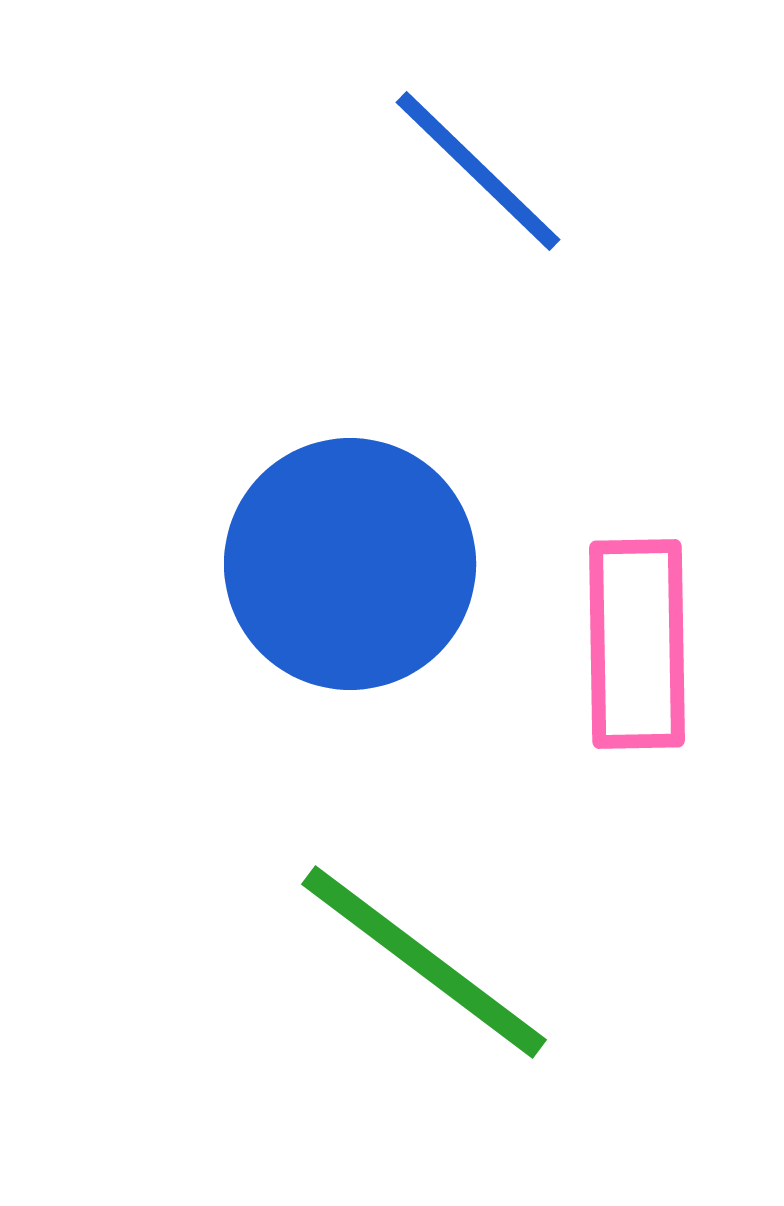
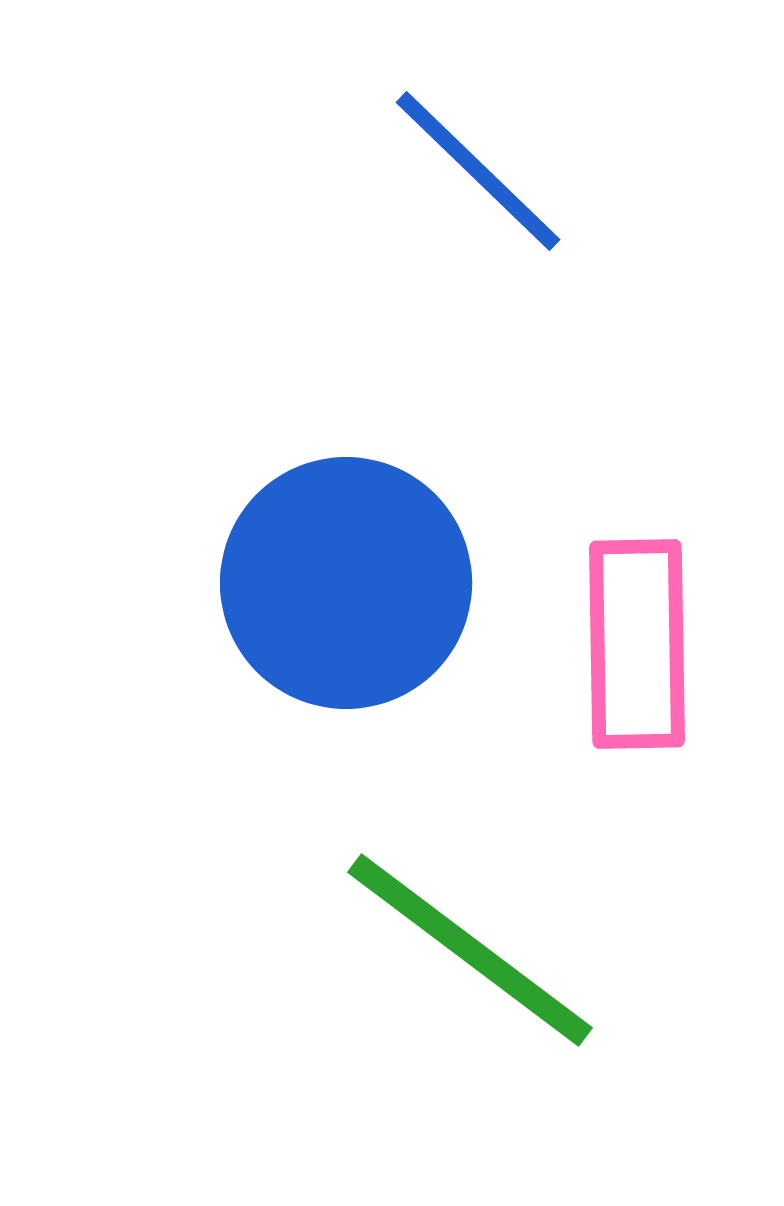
blue circle: moved 4 px left, 19 px down
green line: moved 46 px right, 12 px up
